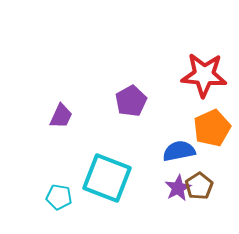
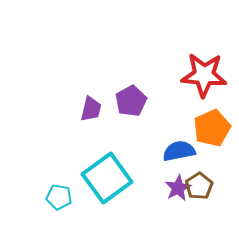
purple trapezoid: moved 30 px right, 7 px up; rotated 12 degrees counterclockwise
cyan square: rotated 33 degrees clockwise
